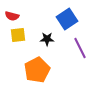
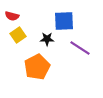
blue square: moved 3 px left, 2 px down; rotated 30 degrees clockwise
yellow square: rotated 28 degrees counterclockwise
purple line: rotated 30 degrees counterclockwise
orange pentagon: moved 3 px up
